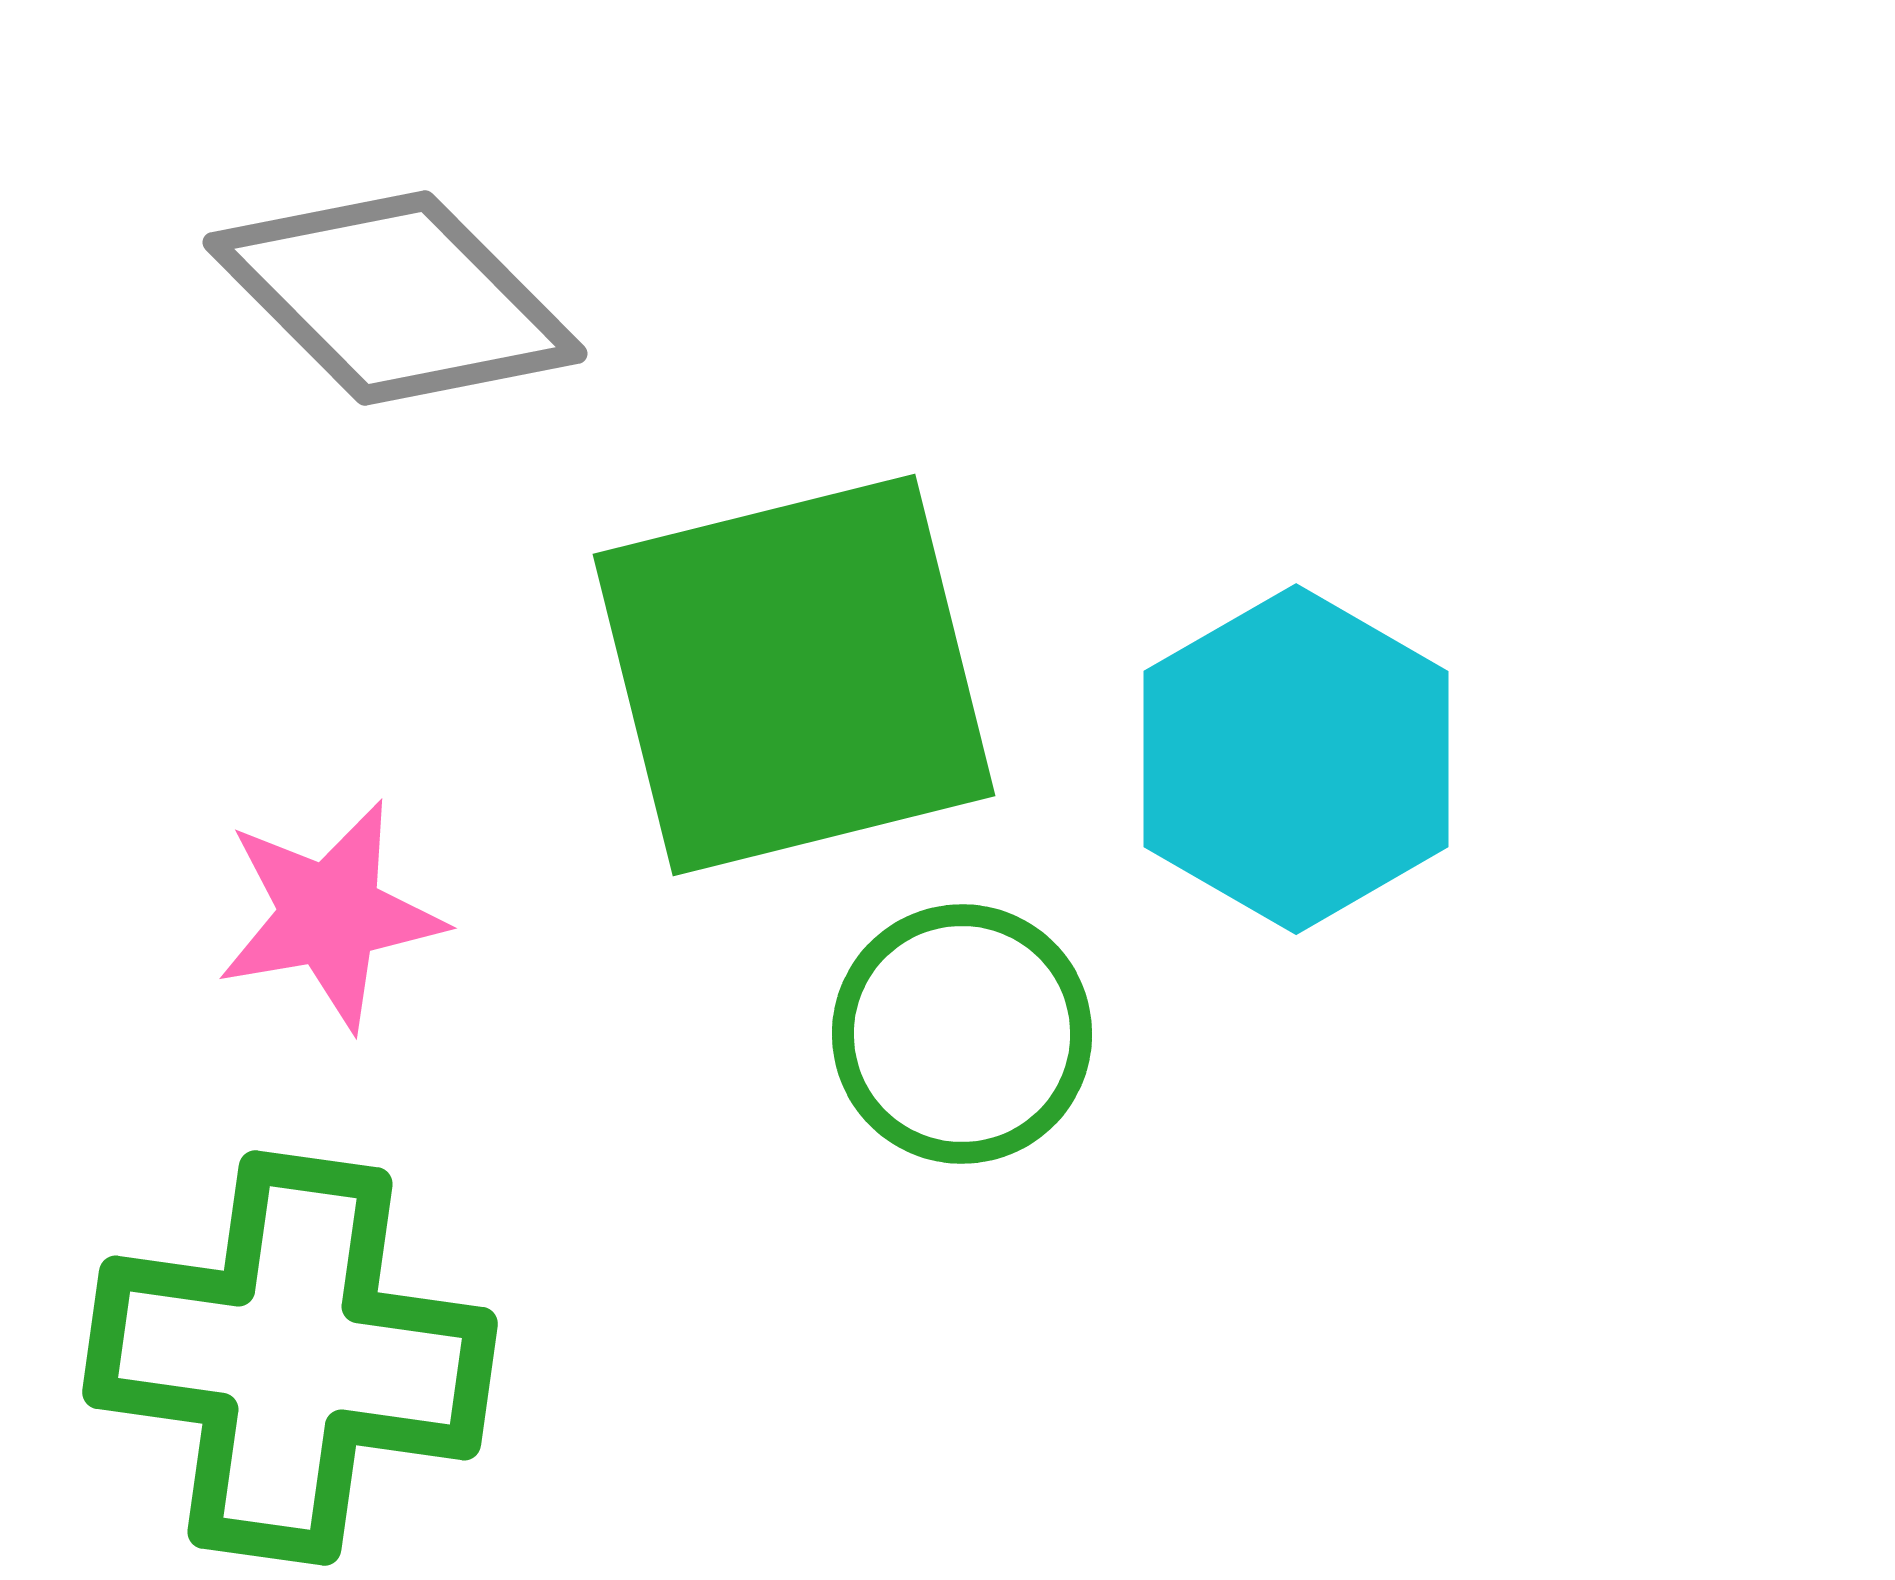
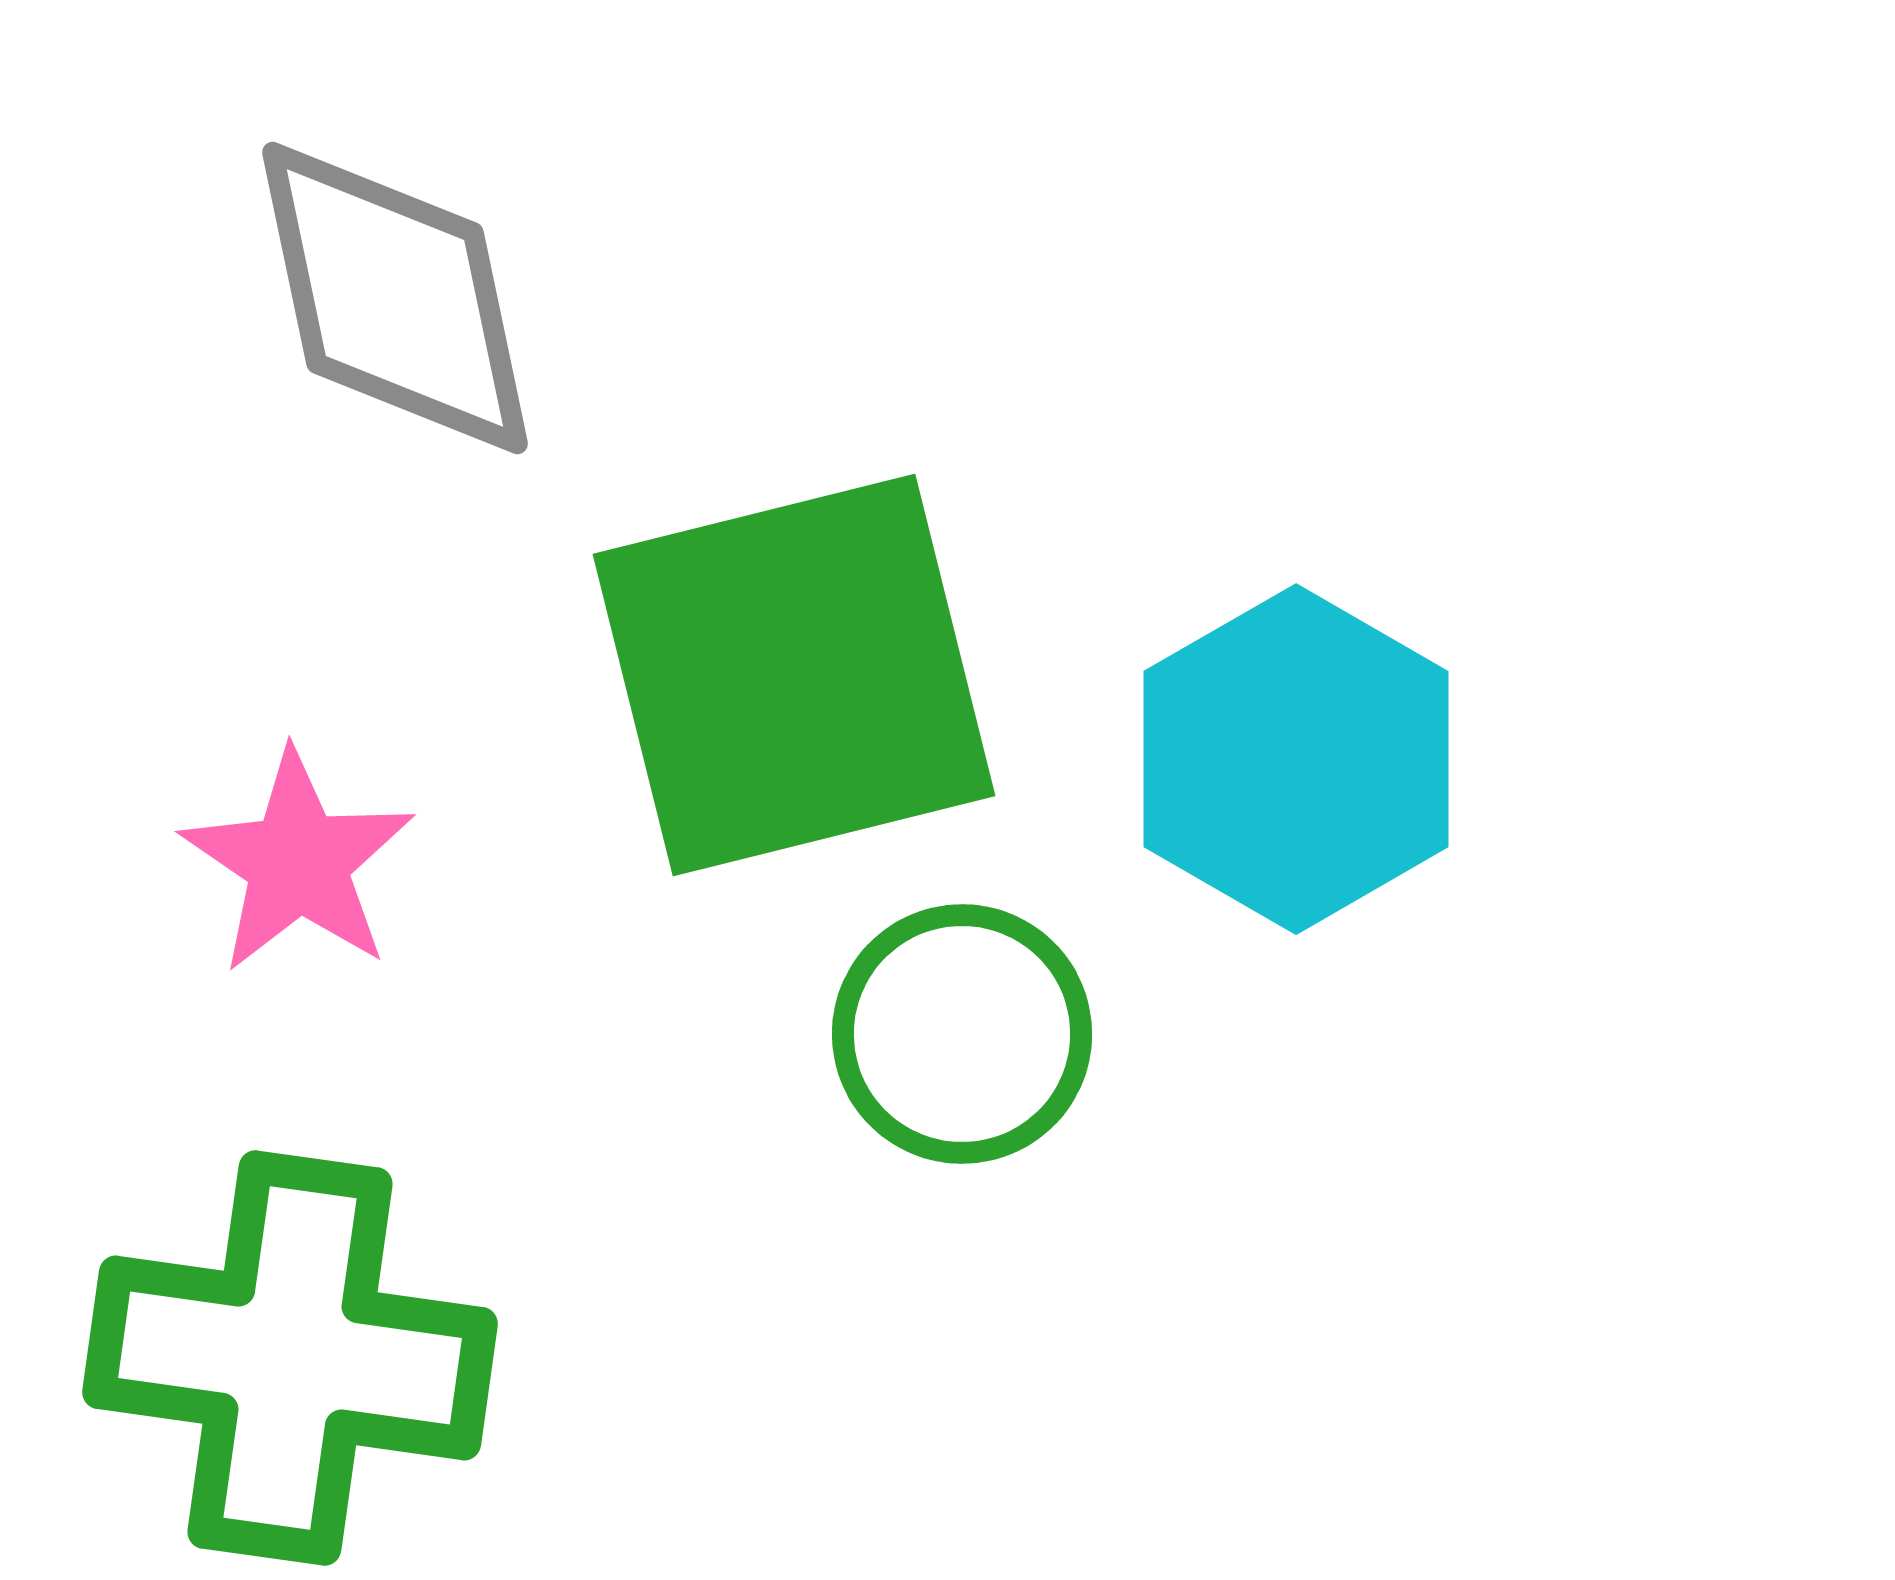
gray diamond: rotated 33 degrees clockwise
pink star: moved 32 px left, 53 px up; rotated 28 degrees counterclockwise
